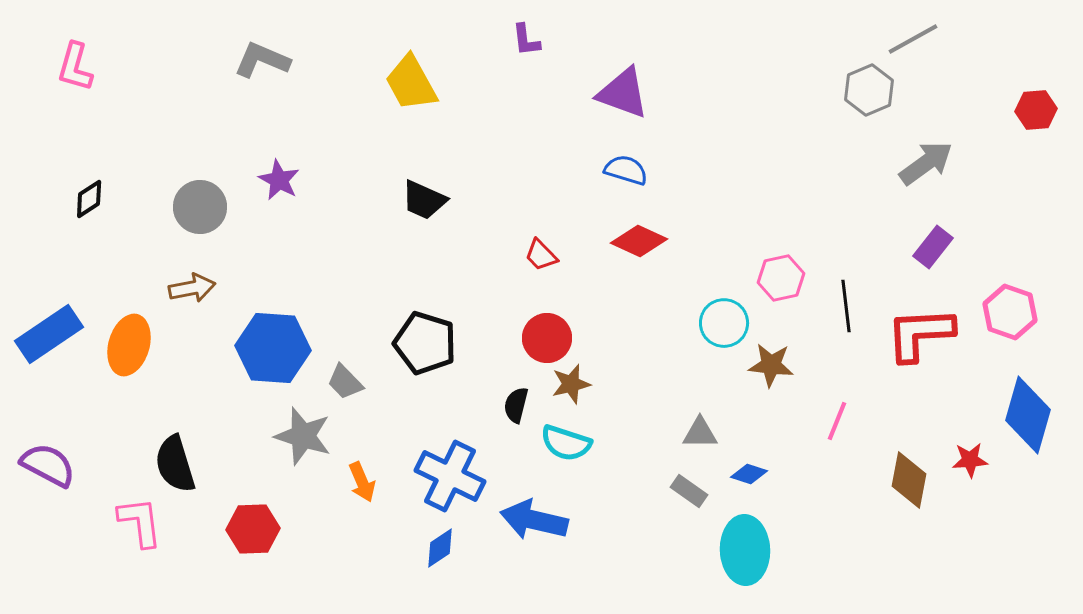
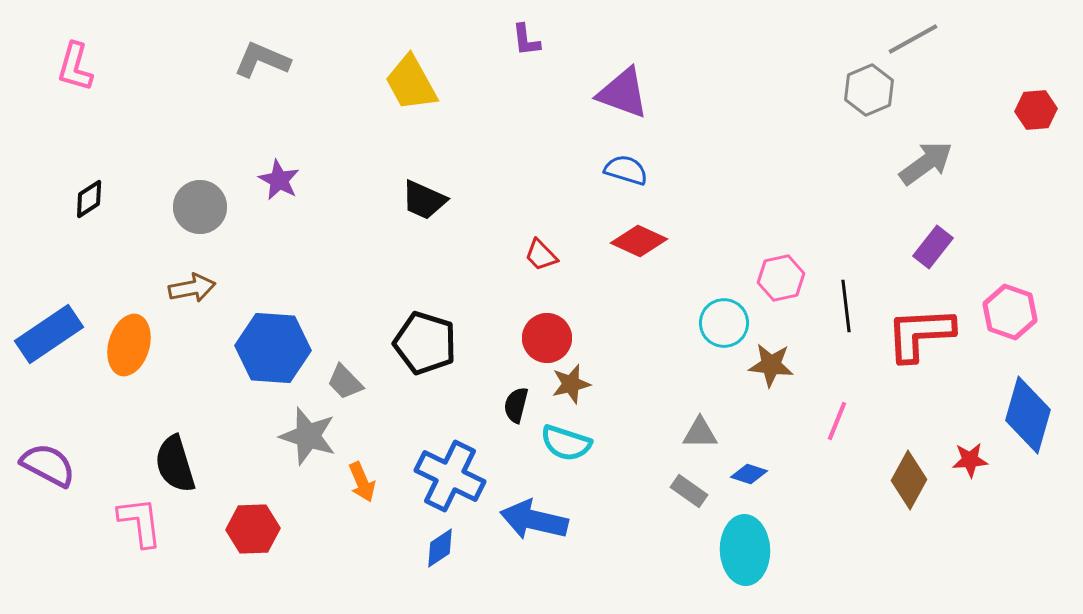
gray star at (303, 436): moved 5 px right
brown diamond at (909, 480): rotated 18 degrees clockwise
